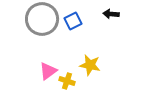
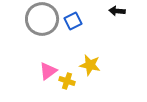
black arrow: moved 6 px right, 3 px up
